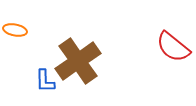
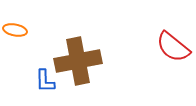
brown cross: rotated 24 degrees clockwise
